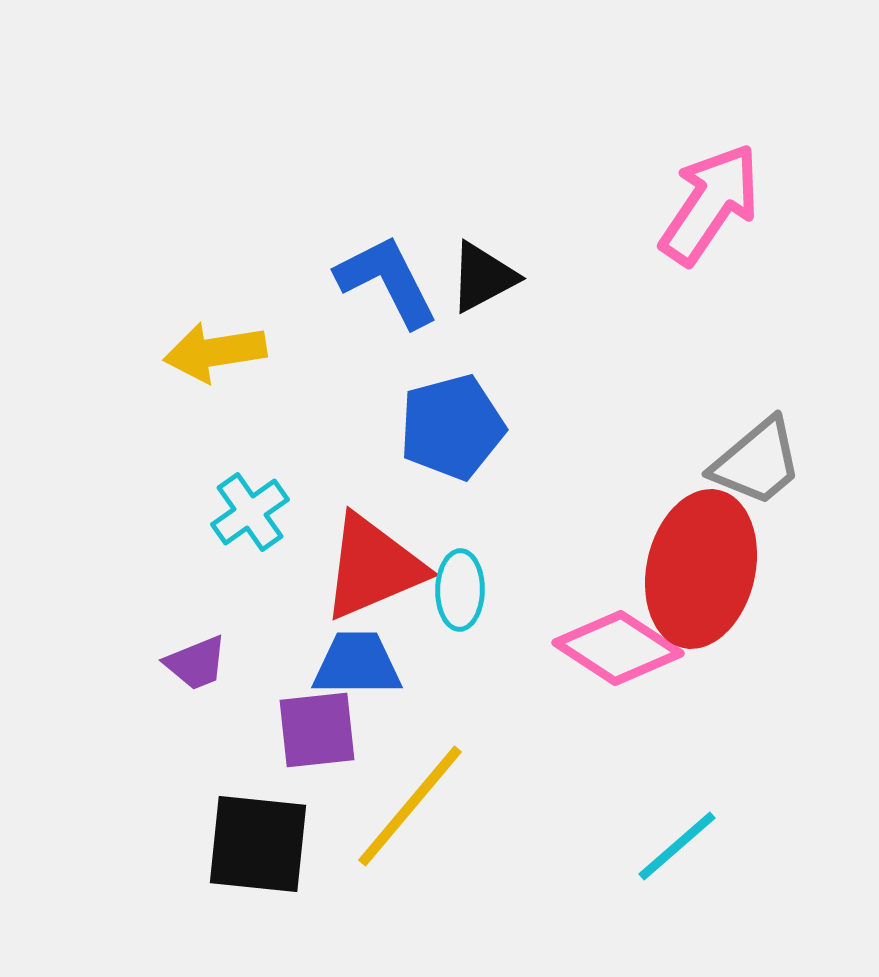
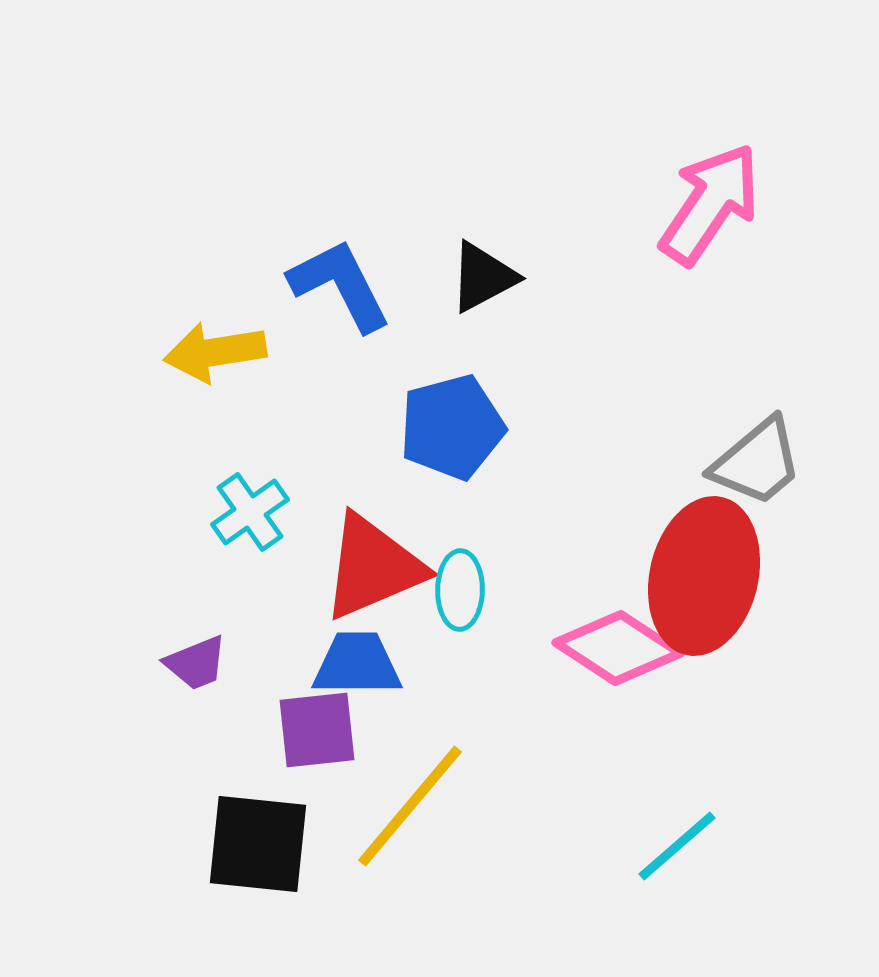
blue L-shape: moved 47 px left, 4 px down
red ellipse: moved 3 px right, 7 px down
